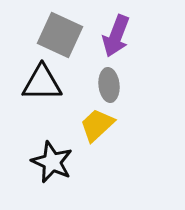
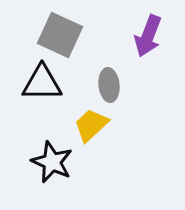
purple arrow: moved 32 px right
yellow trapezoid: moved 6 px left
